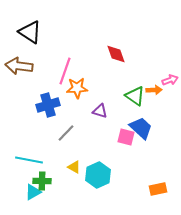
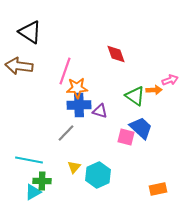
blue cross: moved 31 px right; rotated 15 degrees clockwise
yellow triangle: rotated 40 degrees clockwise
